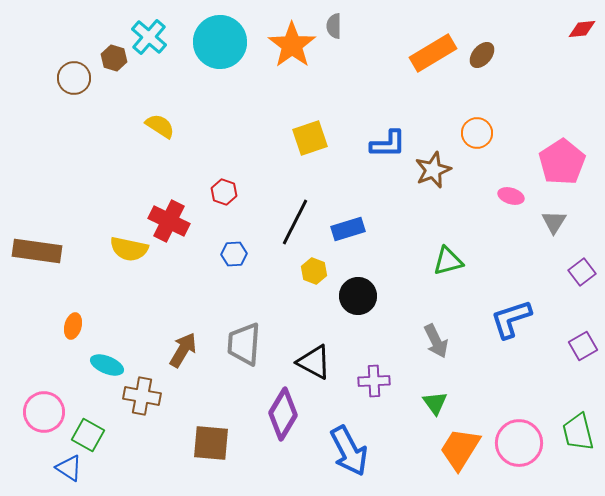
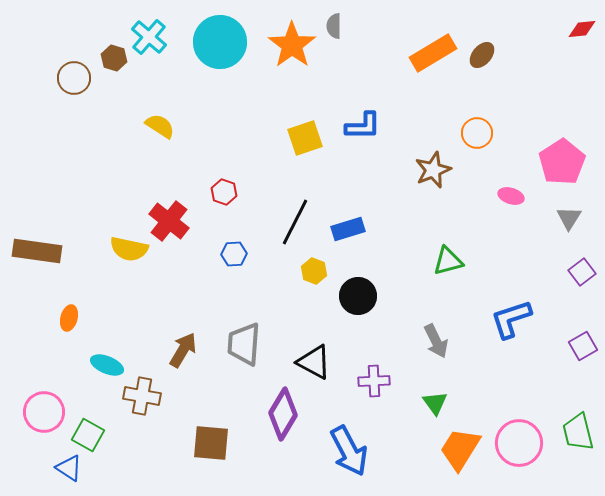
yellow square at (310, 138): moved 5 px left
blue L-shape at (388, 144): moved 25 px left, 18 px up
red cross at (169, 221): rotated 12 degrees clockwise
gray triangle at (554, 222): moved 15 px right, 4 px up
orange ellipse at (73, 326): moved 4 px left, 8 px up
